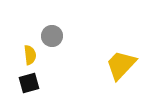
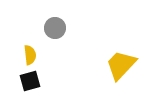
gray circle: moved 3 px right, 8 px up
black square: moved 1 px right, 2 px up
